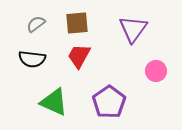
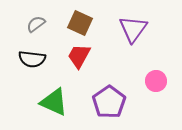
brown square: moved 3 px right; rotated 30 degrees clockwise
pink circle: moved 10 px down
